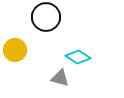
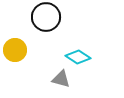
gray triangle: moved 1 px right, 1 px down
